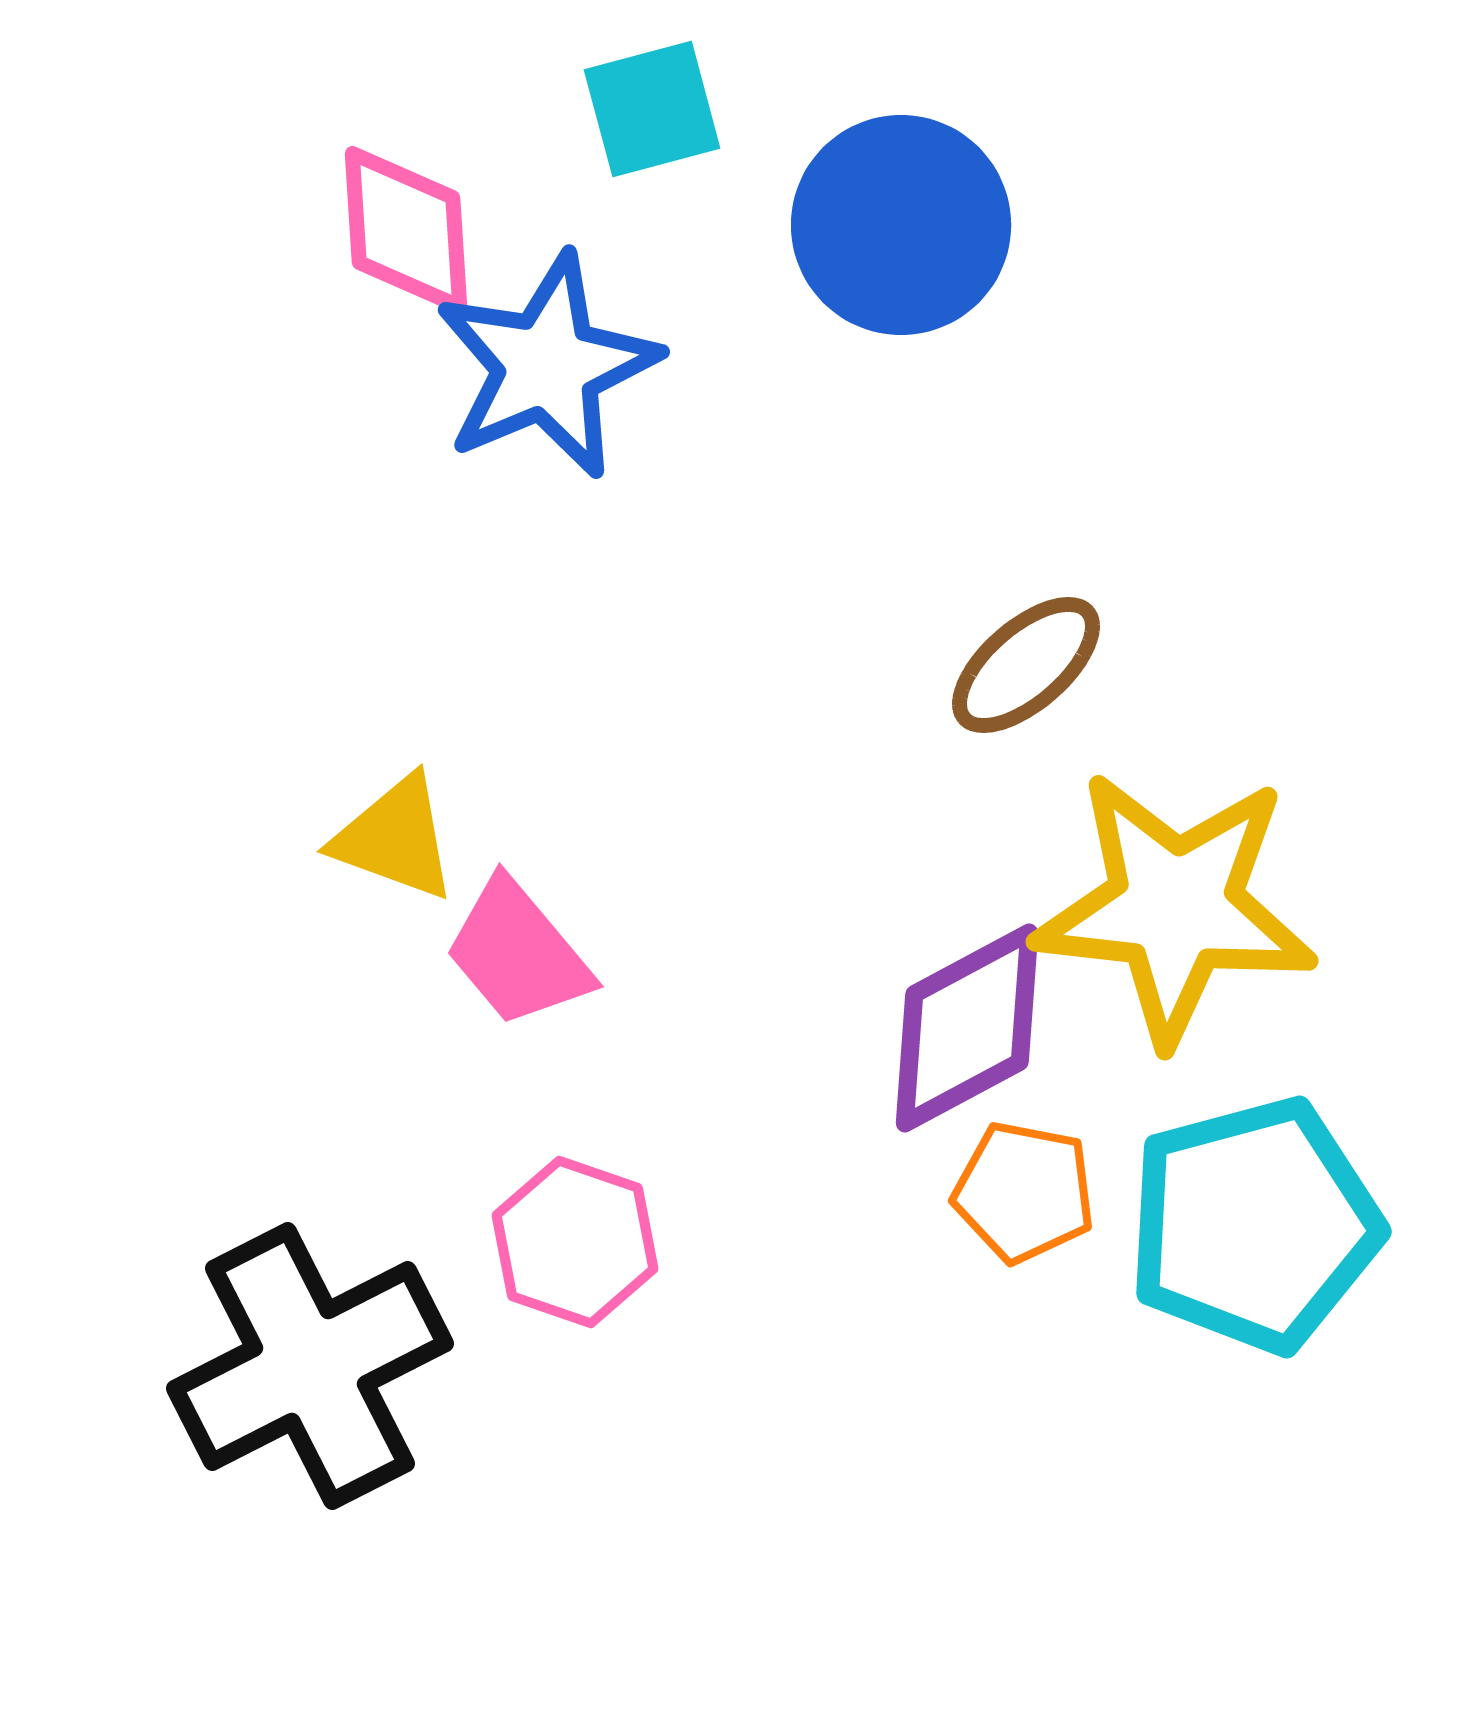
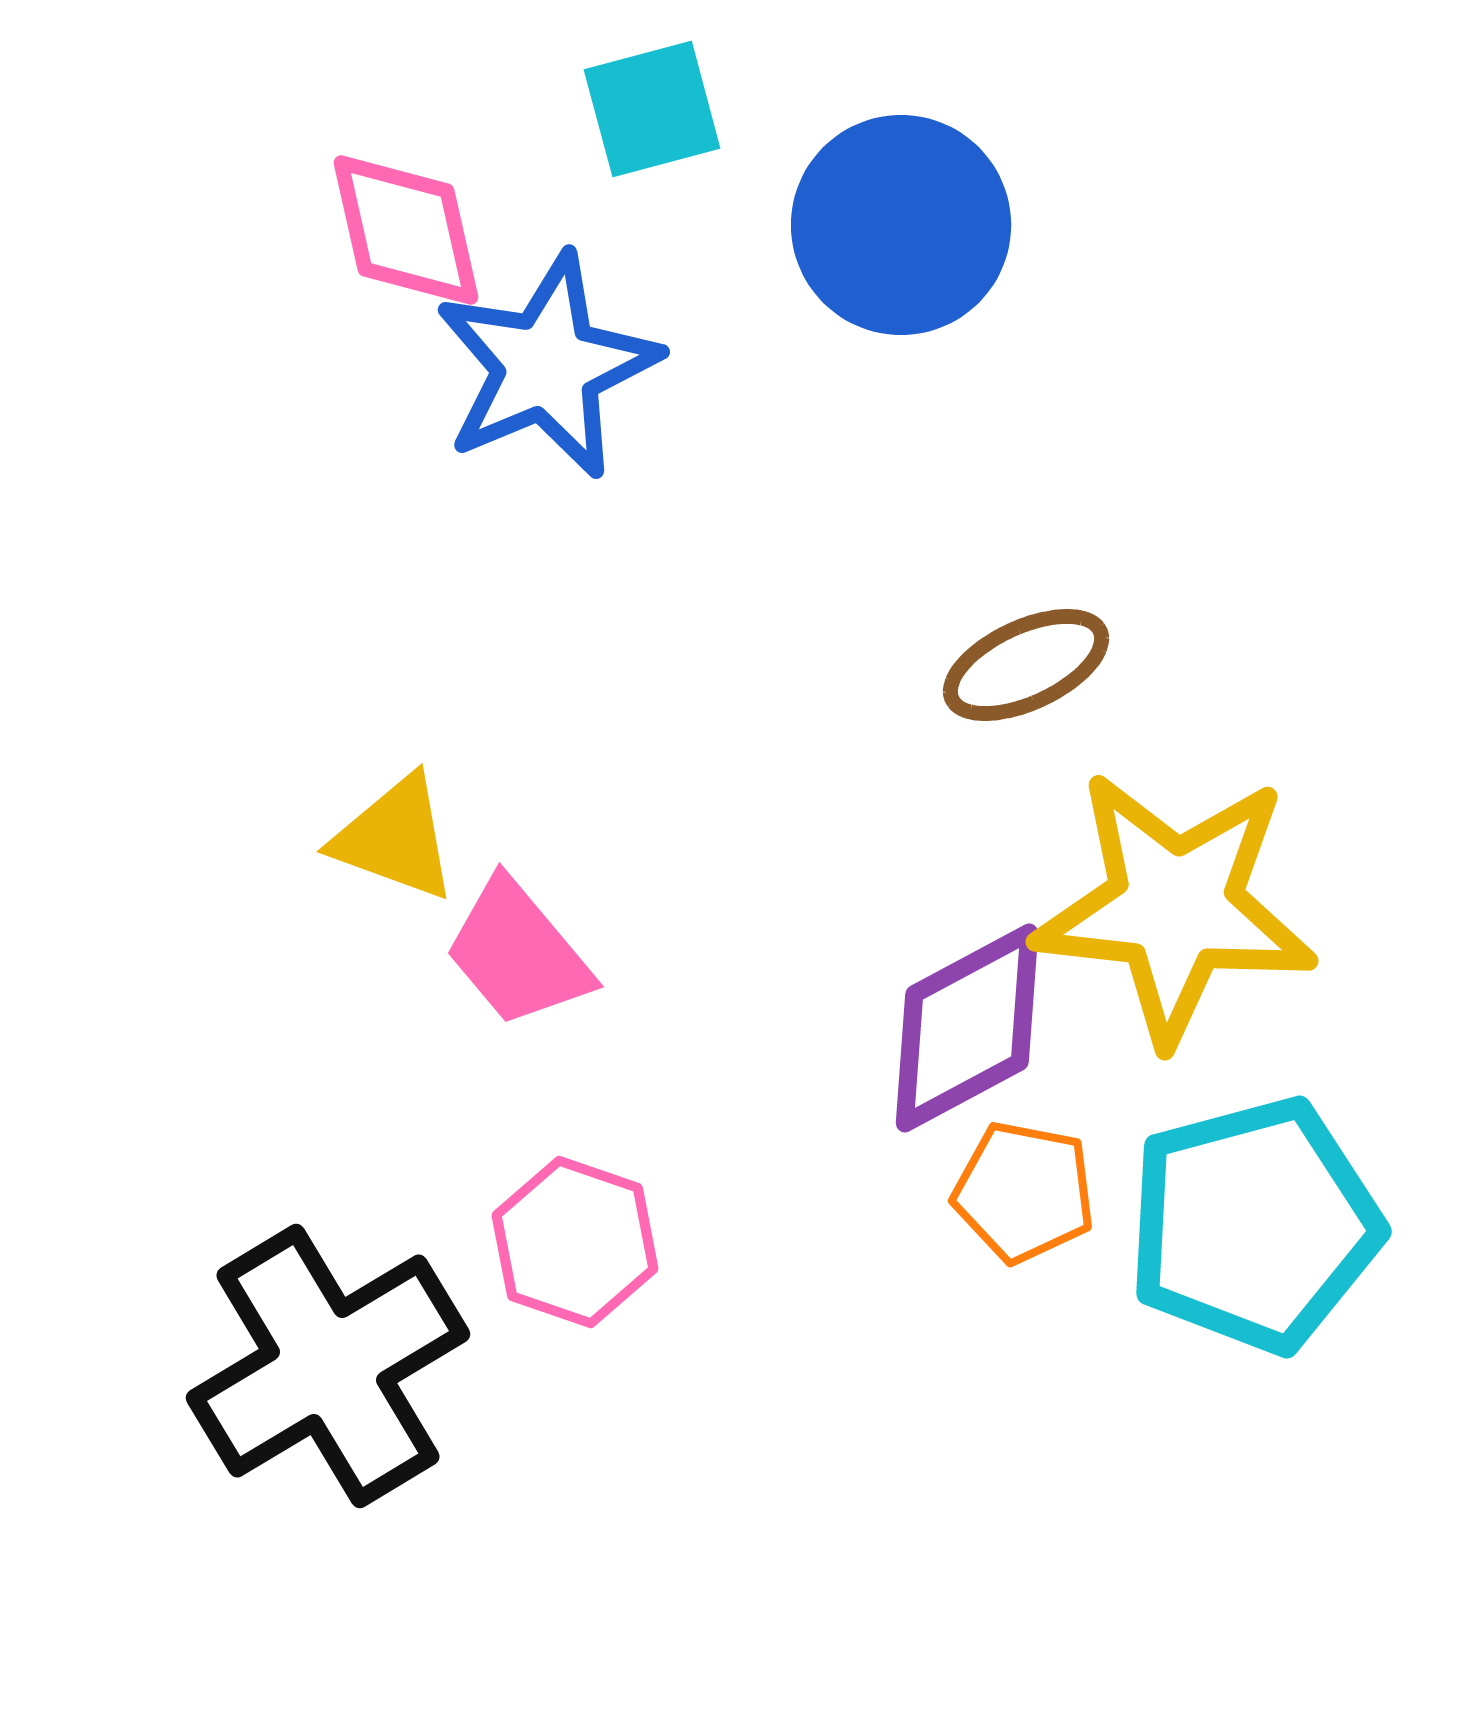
pink diamond: rotated 9 degrees counterclockwise
brown ellipse: rotated 16 degrees clockwise
black cross: moved 18 px right; rotated 4 degrees counterclockwise
